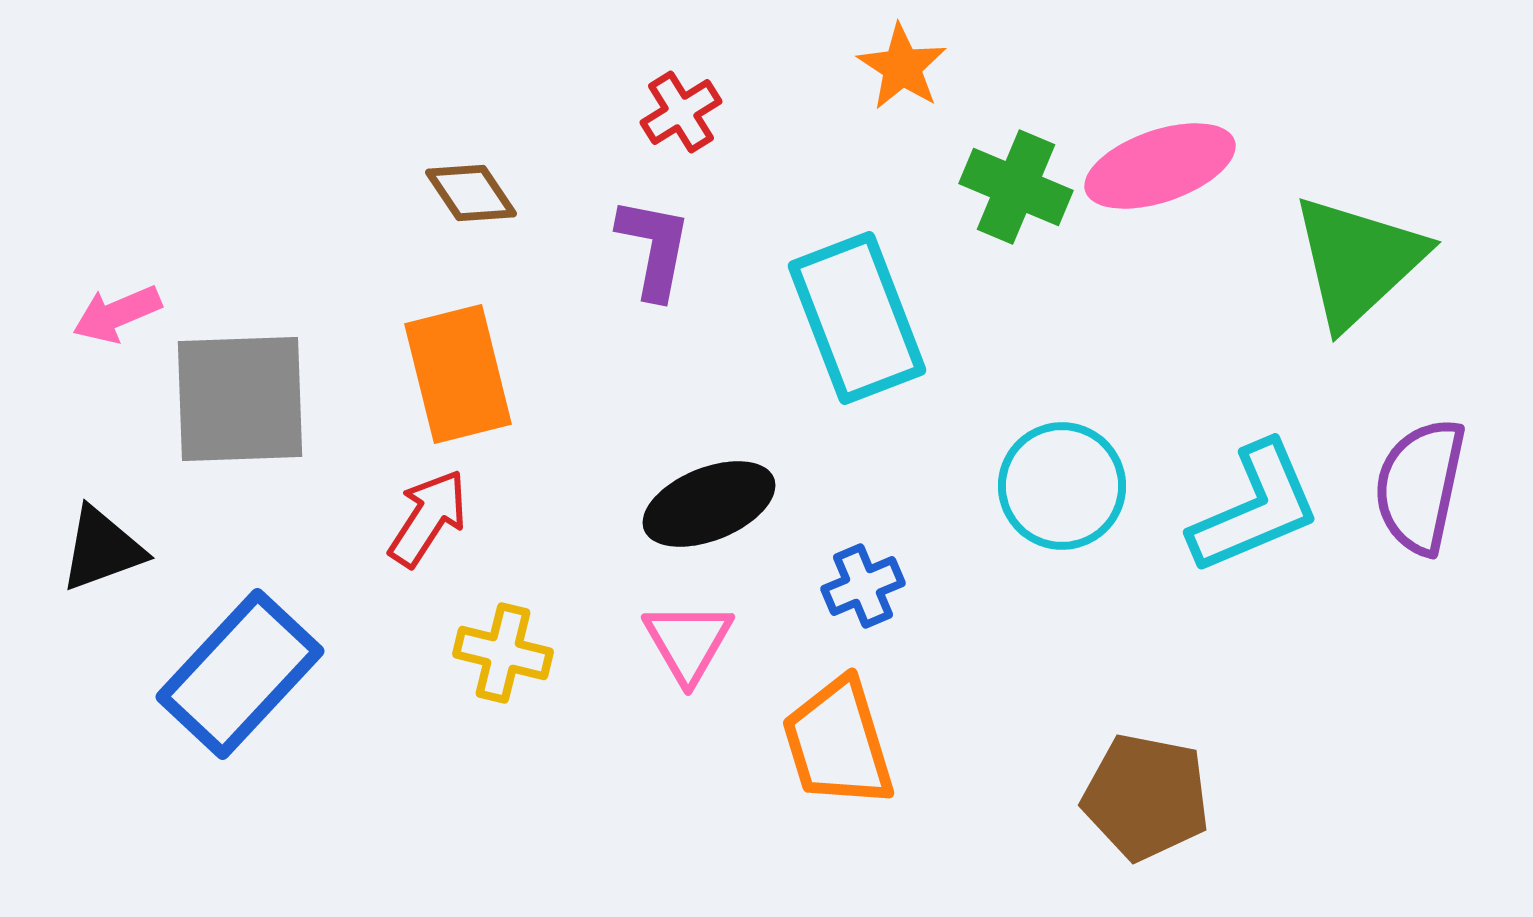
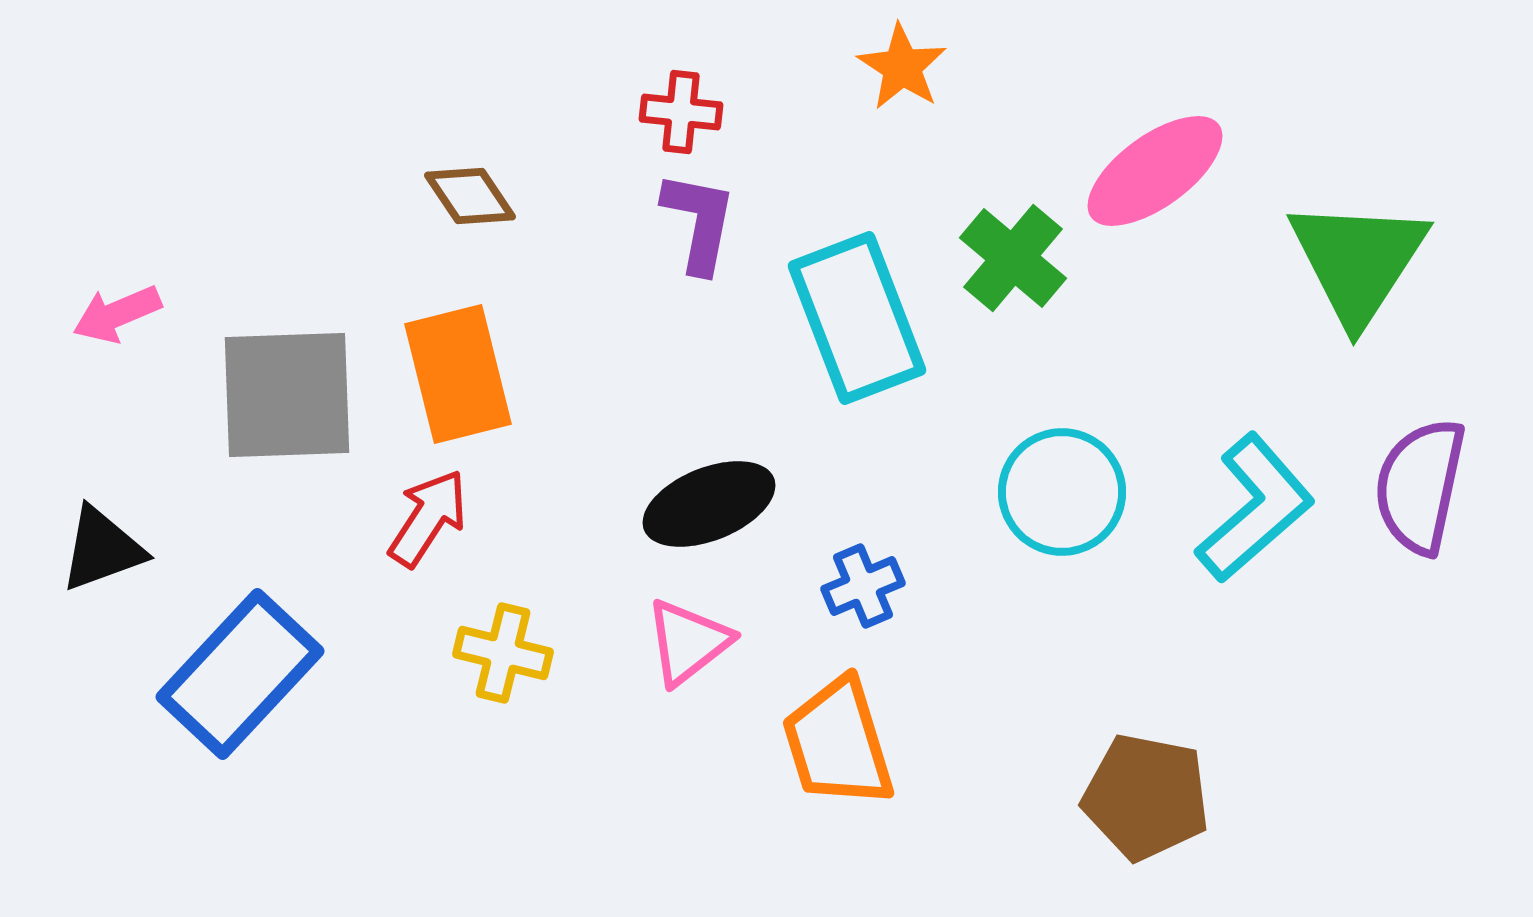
red cross: rotated 38 degrees clockwise
pink ellipse: moved 5 px left, 5 px down; rotated 17 degrees counterclockwise
green cross: moved 3 px left, 71 px down; rotated 17 degrees clockwise
brown diamond: moved 1 px left, 3 px down
purple L-shape: moved 45 px right, 26 px up
green triangle: rotated 14 degrees counterclockwise
gray square: moved 47 px right, 4 px up
cyan circle: moved 6 px down
cyan L-shape: rotated 18 degrees counterclockwise
pink triangle: rotated 22 degrees clockwise
